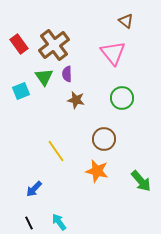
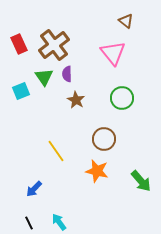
red rectangle: rotated 12 degrees clockwise
brown star: rotated 18 degrees clockwise
